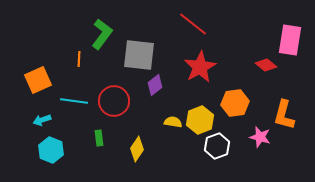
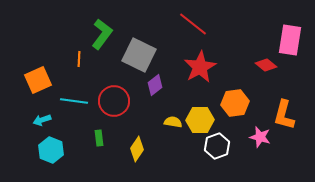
gray square: rotated 20 degrees clockwise
yellow hexagon: rotated 20 degrees clockwise
